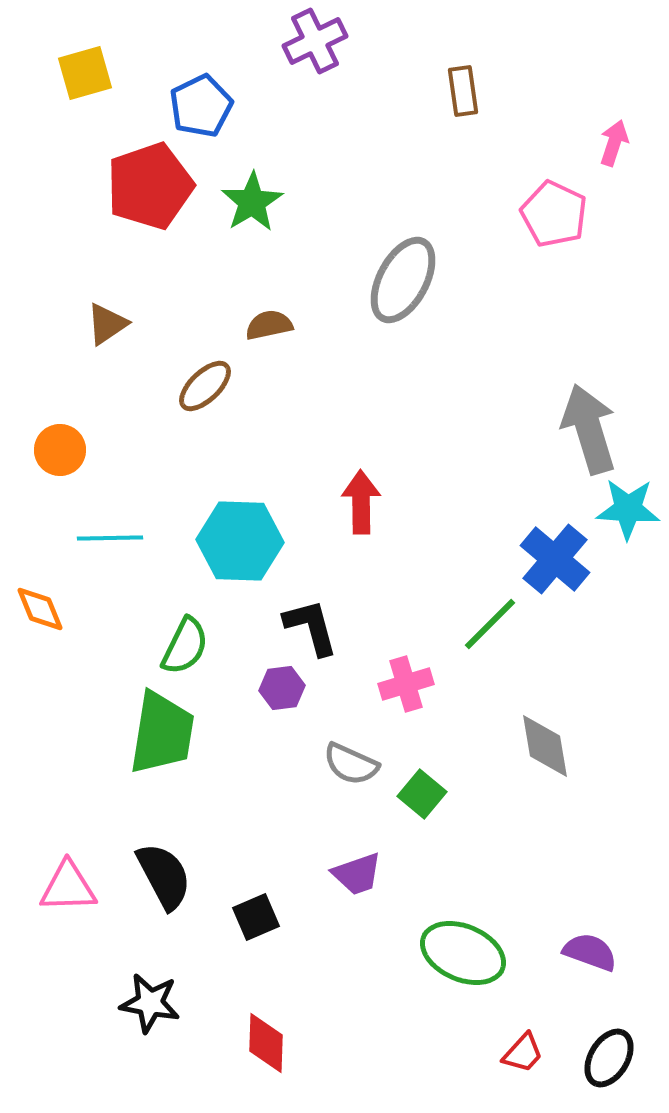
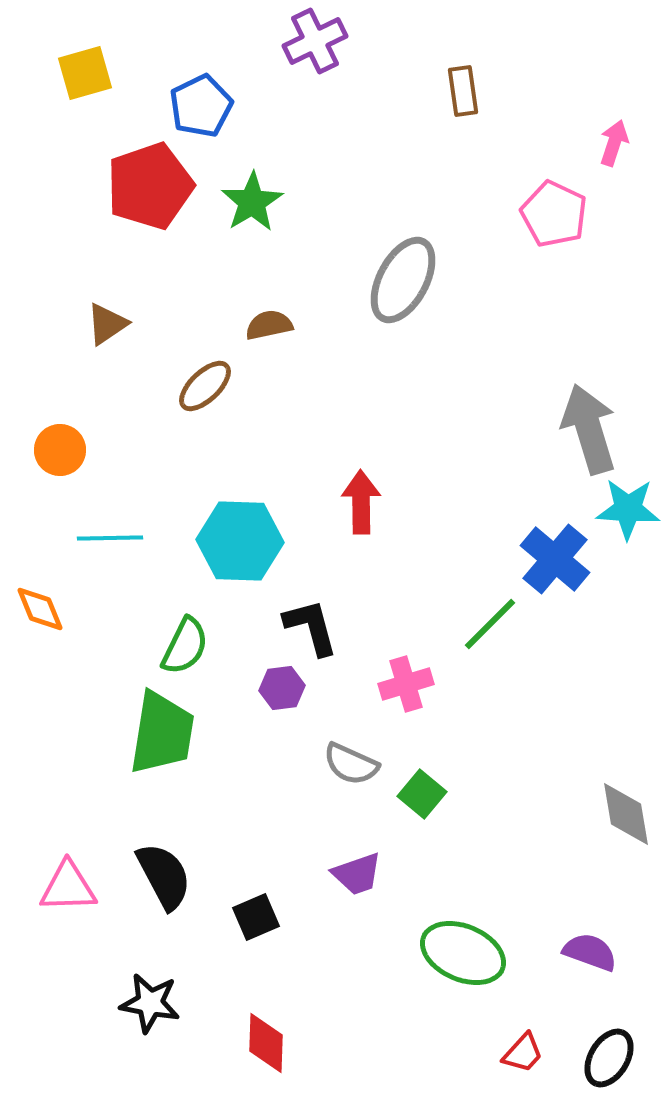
gray diamond: moved 81 px right, 68 px down
